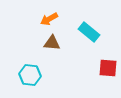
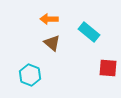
orange arrow: rotated 30 degrees clockwise
brown triangle: rotated 36 degrees clockwise
cyan hexagon: rotated 15 degrees clockwise
